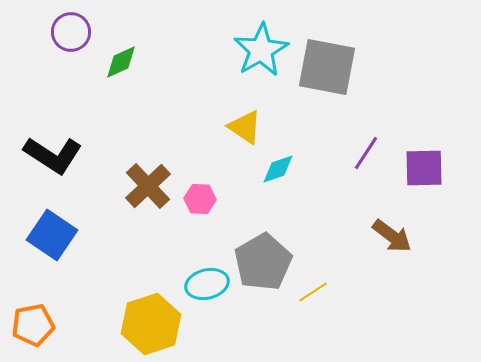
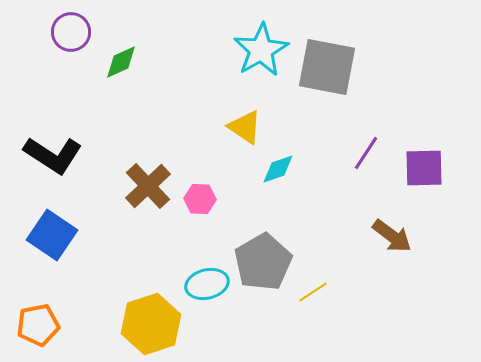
orange pentagon: moved 5 px right
